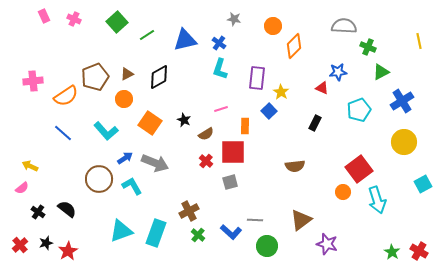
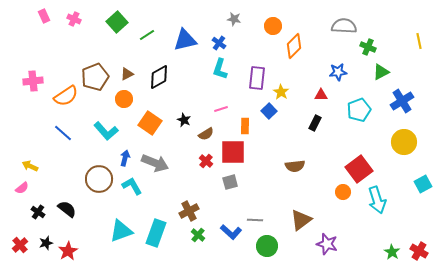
red triangle at (322, 88): moved 1 px left, 7 px down; rotated 24 degrees counterclockwise
blue arrow at (125, 158): rotated 42 degrees counterclockwise
